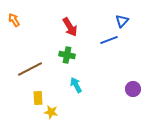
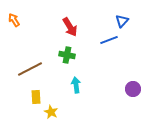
cyan arrow: rotated 21 degrees clockwise
yellow rectangle: moved 2 px left, 1 px up
yellow star: rotated 16 degrees clockwise
